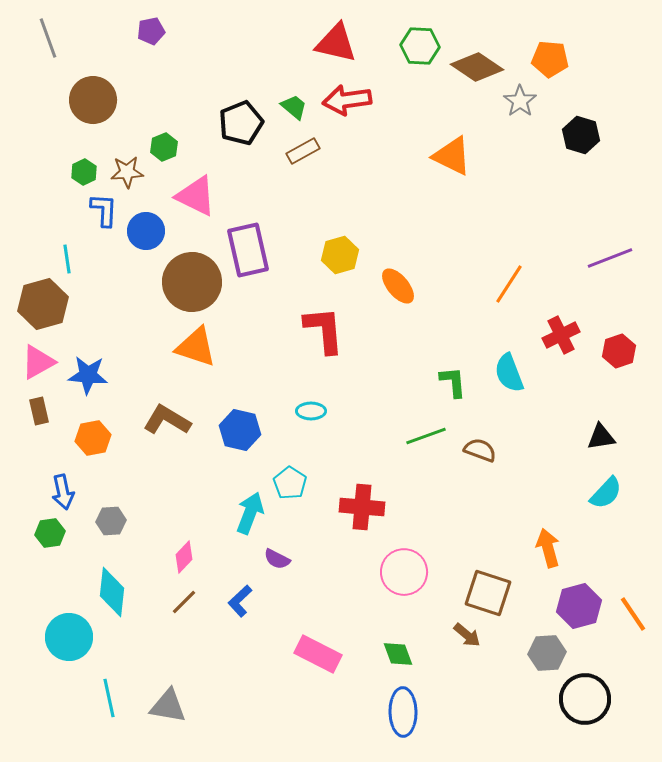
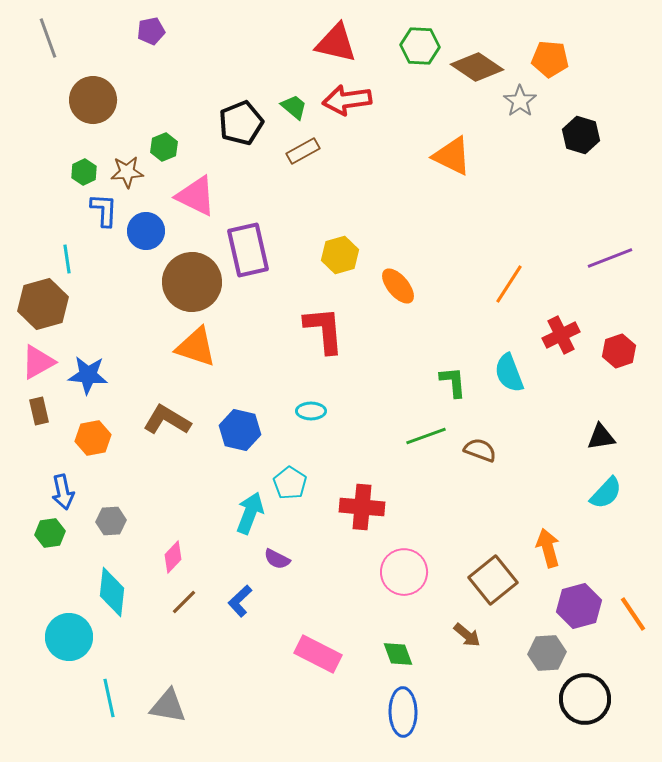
pink diamond at (184, 557): moved 11 px left
brown square at (488, 593): moved 5 px right, 13 px up; rotated 33 degrees clockwise
